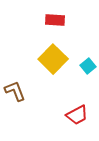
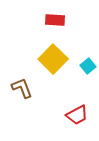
brown L-shape: moved 7 px right, 3 px up
